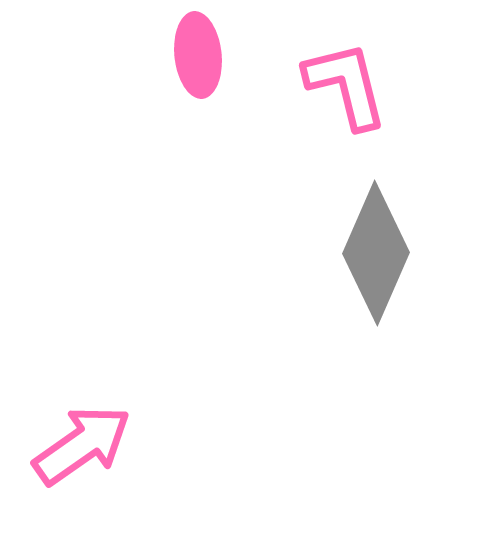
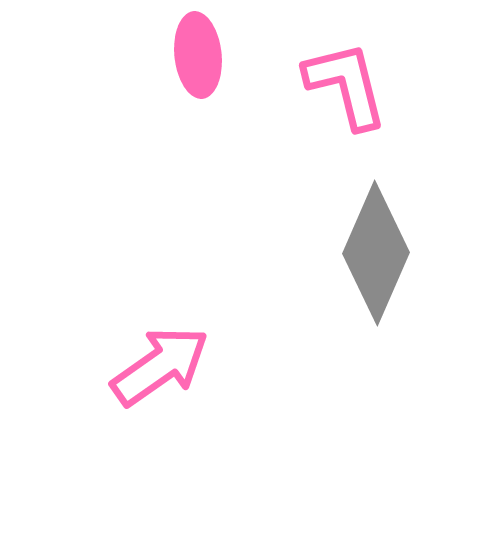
pink arrow: moved 78 px right, 79 px up
